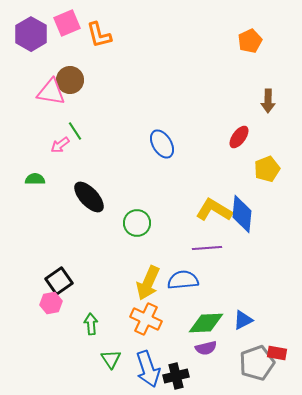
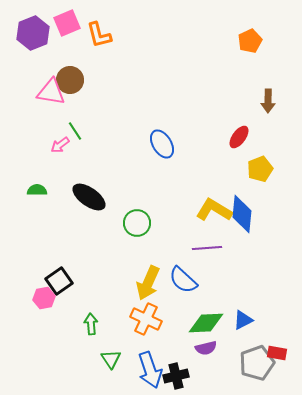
purple hexagon: moved 2 px right, 1 px up; rotated 8 degrees clockwise
yellow pentagon: moved 7 px left
green semicircle: moved 2 px right, 11 px down
black ellipse: rotated 12 degrees counterclockwise
blue semicircle: rotated 132 degrees counterclockwise
pink hexagon: moved 7 px left, 5 px up
blue arrow: moved 2 px right, 1 px down
